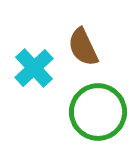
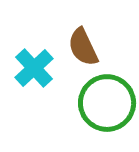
green circle: moved 9 px right, 9 px up
